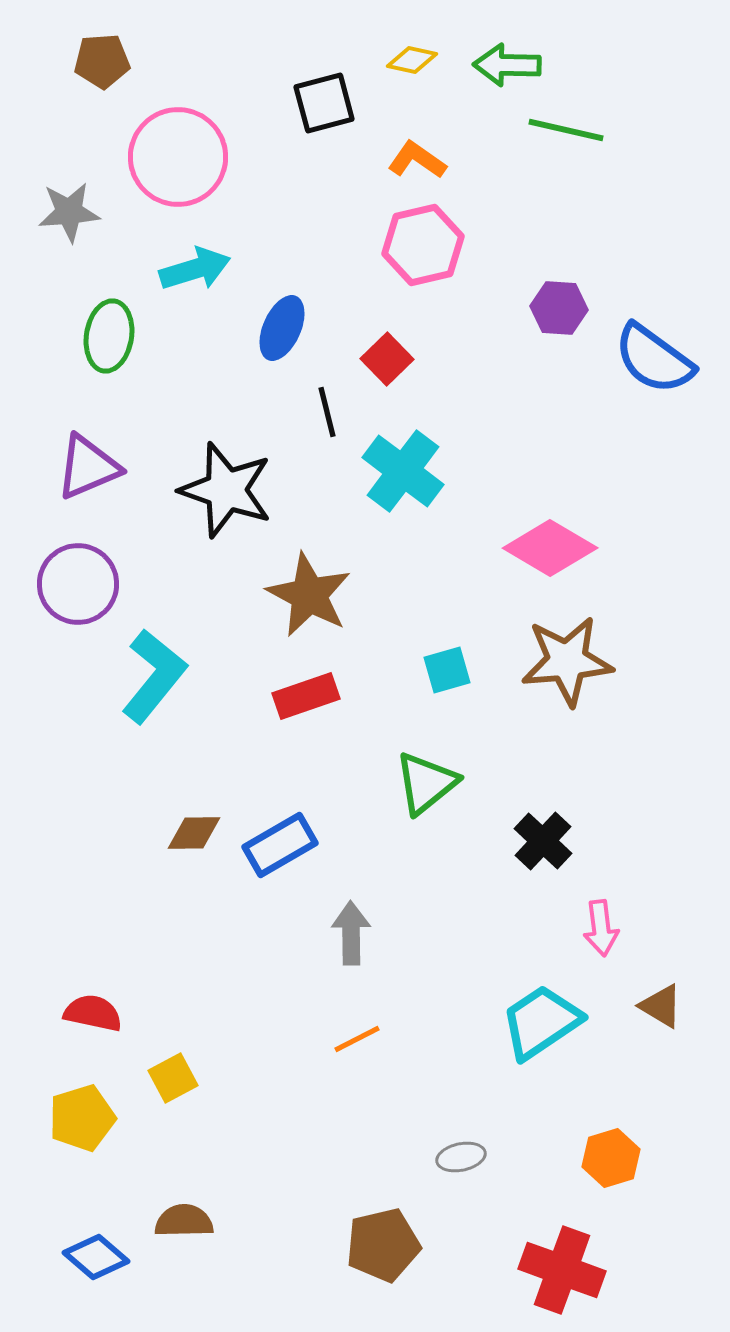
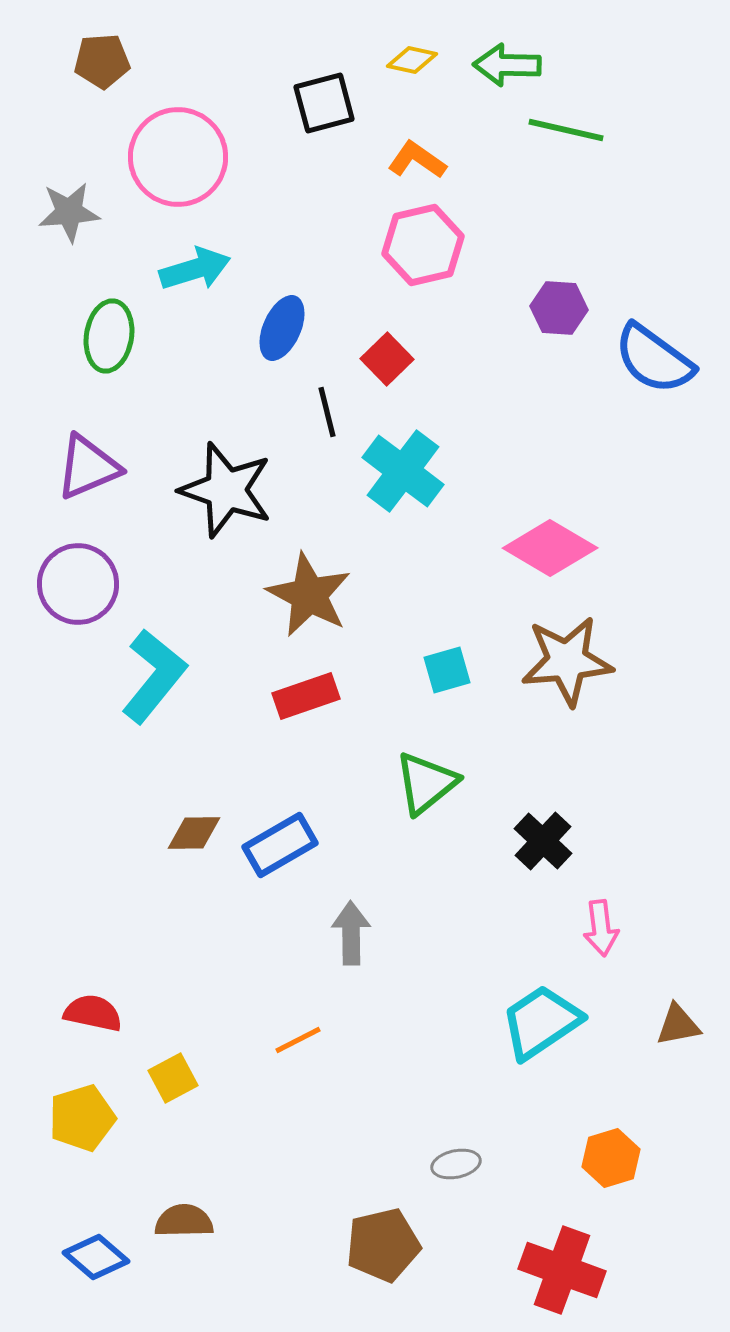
brown triangle at (661, 1006): moved 17 px right, 19 px down; rotated 42 degrees counterclockwise
orange line at (357, 1039): moved 59 px left, 1 px down
gray ellipse at (461, 1157): moved 5 px left, 7 px down
